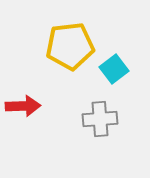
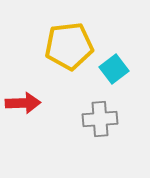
yellow pentagon: moved 1 px left
red arrow: moved 3 px up
